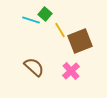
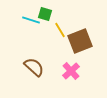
green square: rotated 24 degrees counterclockwise
